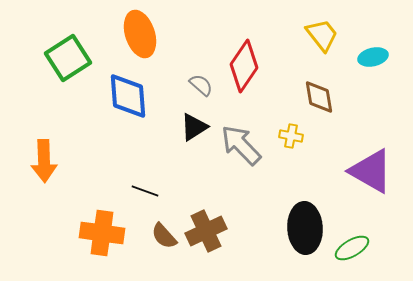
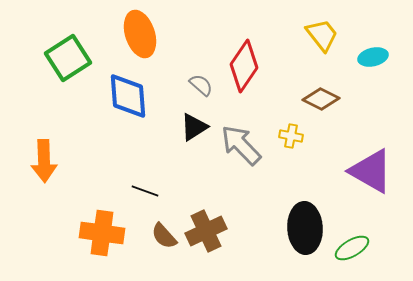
brown diamond: moved 2 px right, 2 px down; rotated 54 degrees counterclockwise
